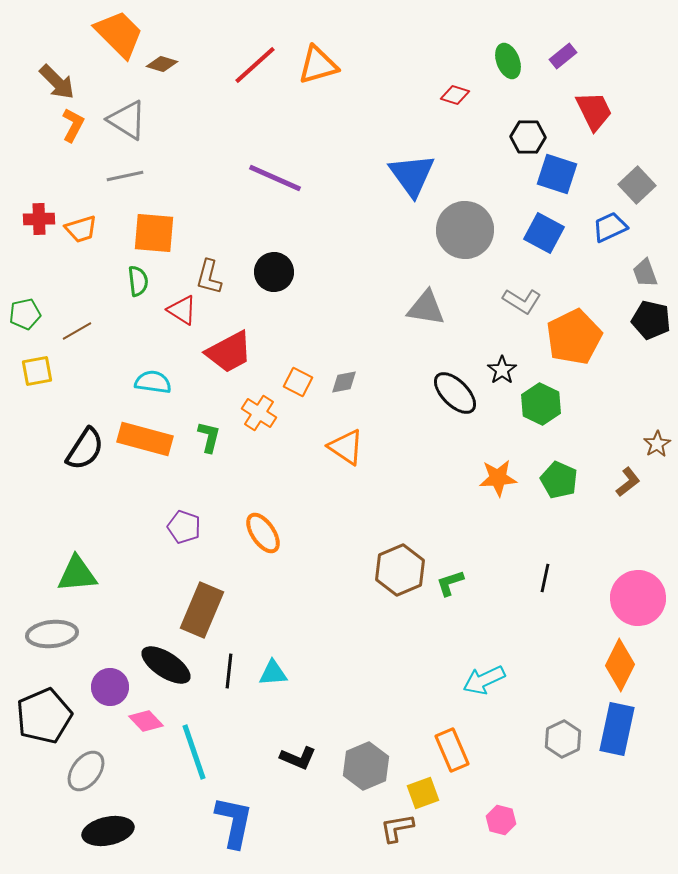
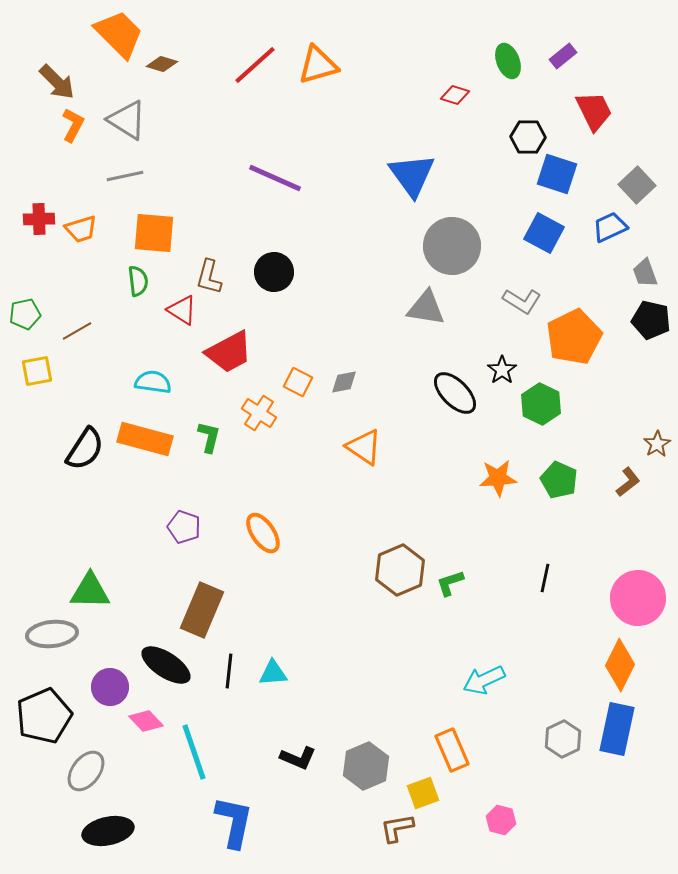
gray circle at (465, 230): moved 13 px left, 16 px down
orange triangle at (346, 447): moved 18 px right
green triangle at (77, 574): moved 13 px right, 17 px down; rotated 6 degrees clockwise
